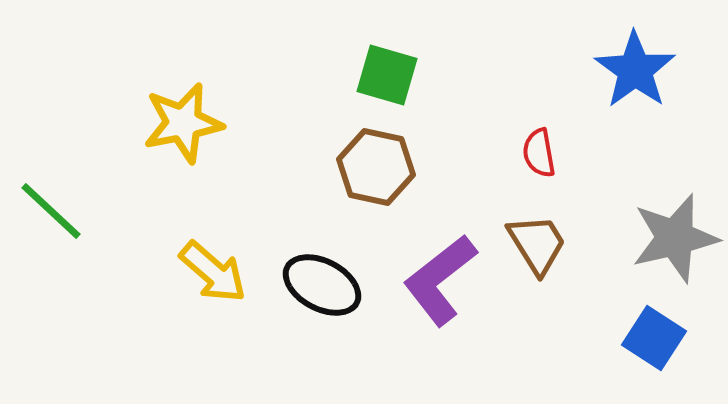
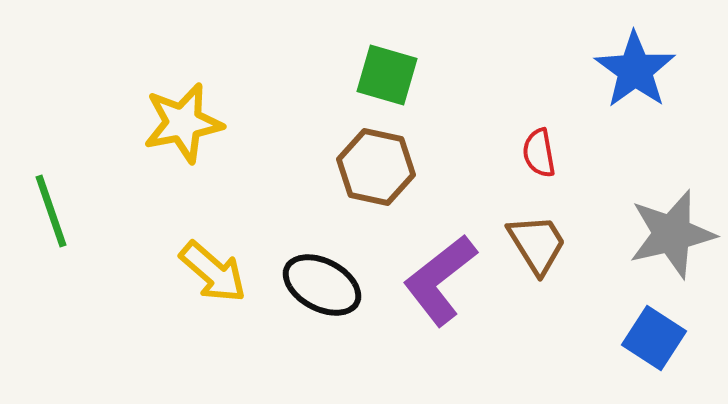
green line: rotated 28 degrees clockwise
gray star: moved 3 px left, 4 px up
